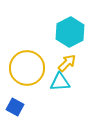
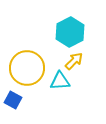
yellow arrow: moved 7 px right, 2 px up
cyan triangle: moved 1 px up
blue square: moved 2 px left, 7 px up
